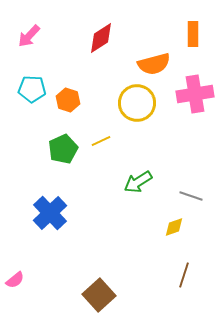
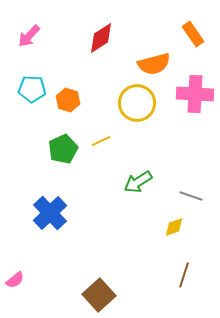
orange rectangle: rotated 35 degrees counterclockwise
pink cross: rotated 12 degrees clockwise
